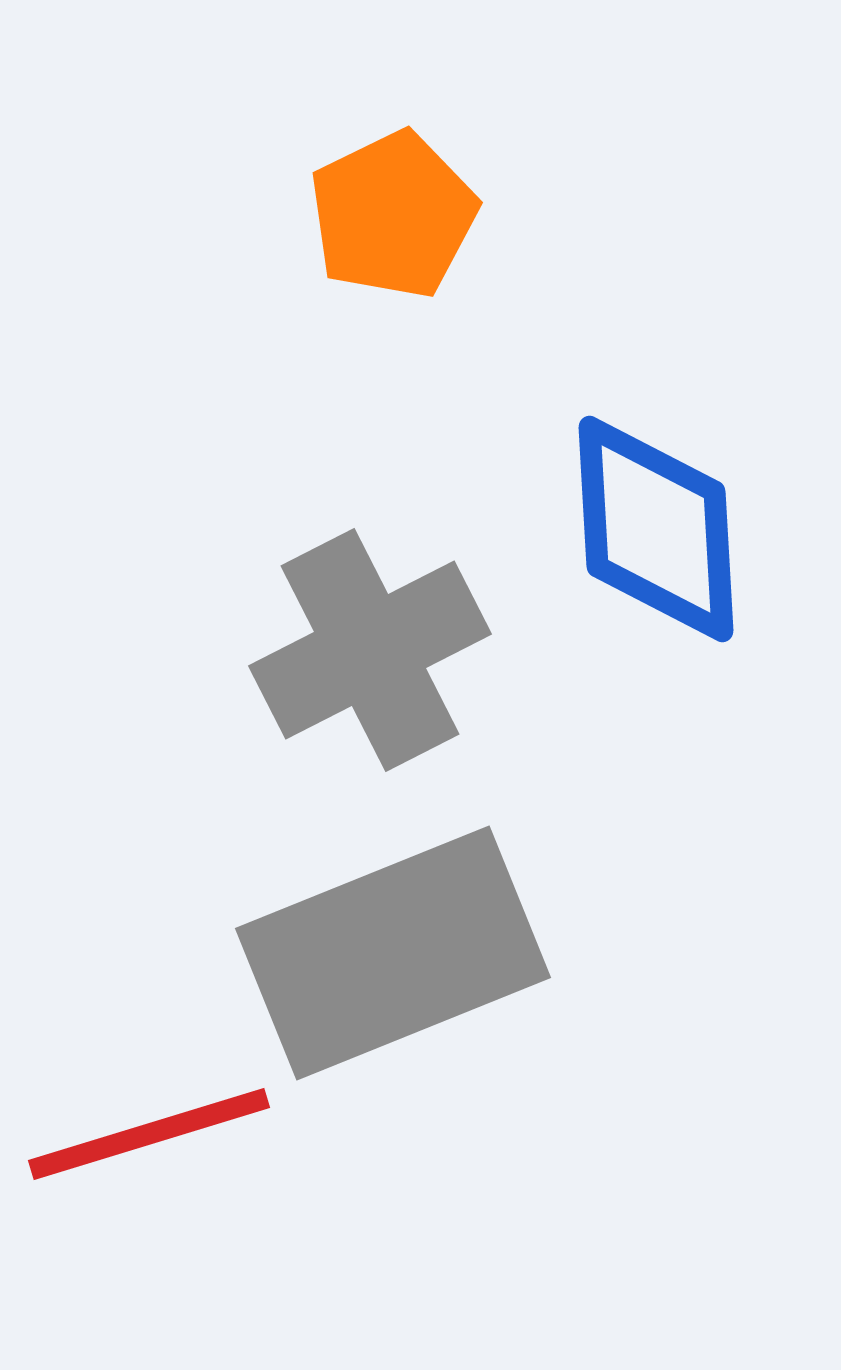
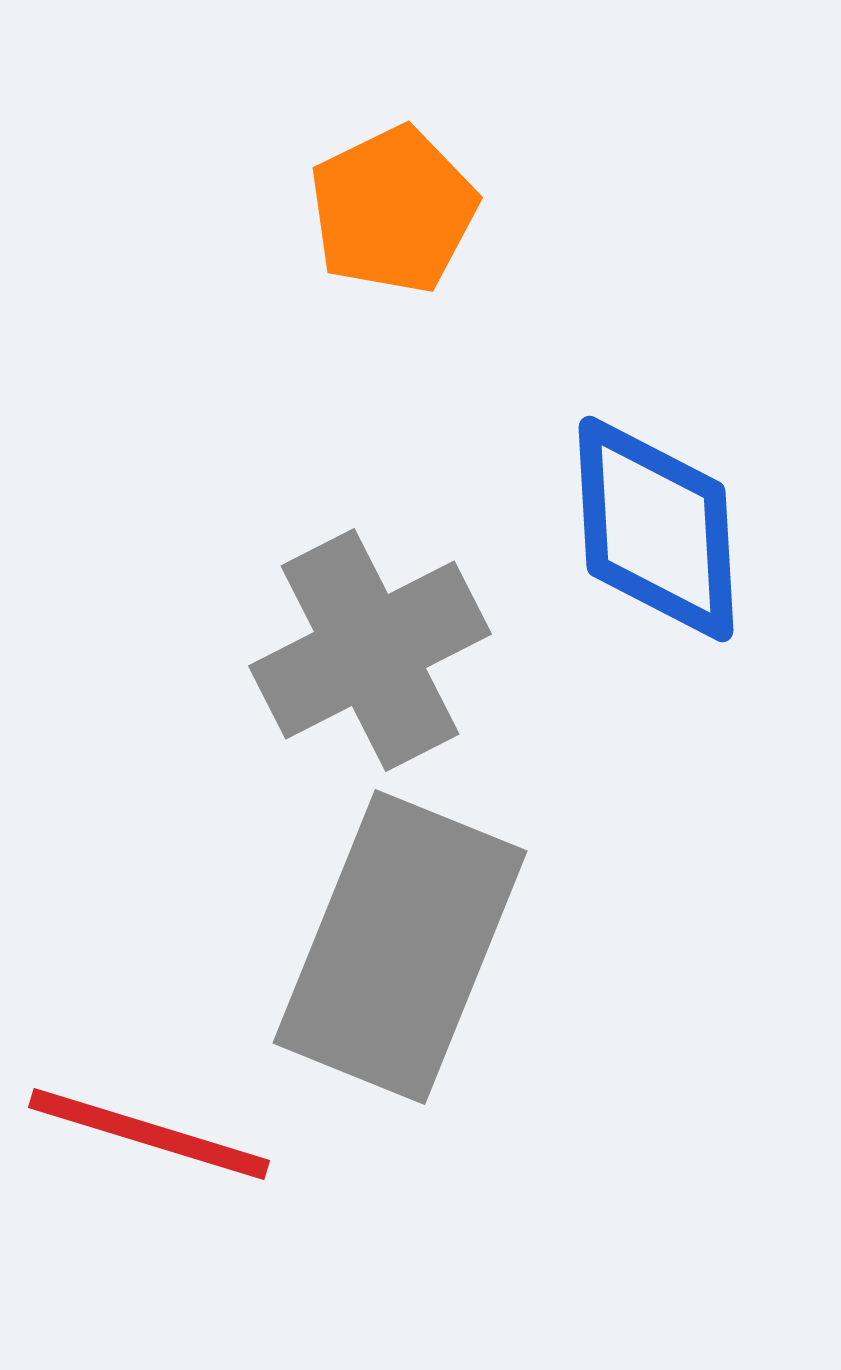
orange pentagon: moved 5 px up
gray rectangle: moved 7 px right, 6 px up; rotated 46 degrees counterclockwise
red line: rotated 34 degrees clockwise
